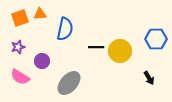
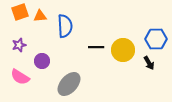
orange triangle: moved 2 px down
orange square: moved 6 px up
blue semicircle: moved 3 px up; rotated 15 degrees counterclockwise
purple star: moved 1 px right, 2 px up
yellow circle: moved 3 px right, 1 px up
black arrow: moved 15 px up
gray ellipse: moved 1 px down
